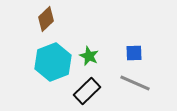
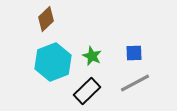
green star: moved 3 px right
gray line: rotated 52 degrees counterclockwise
